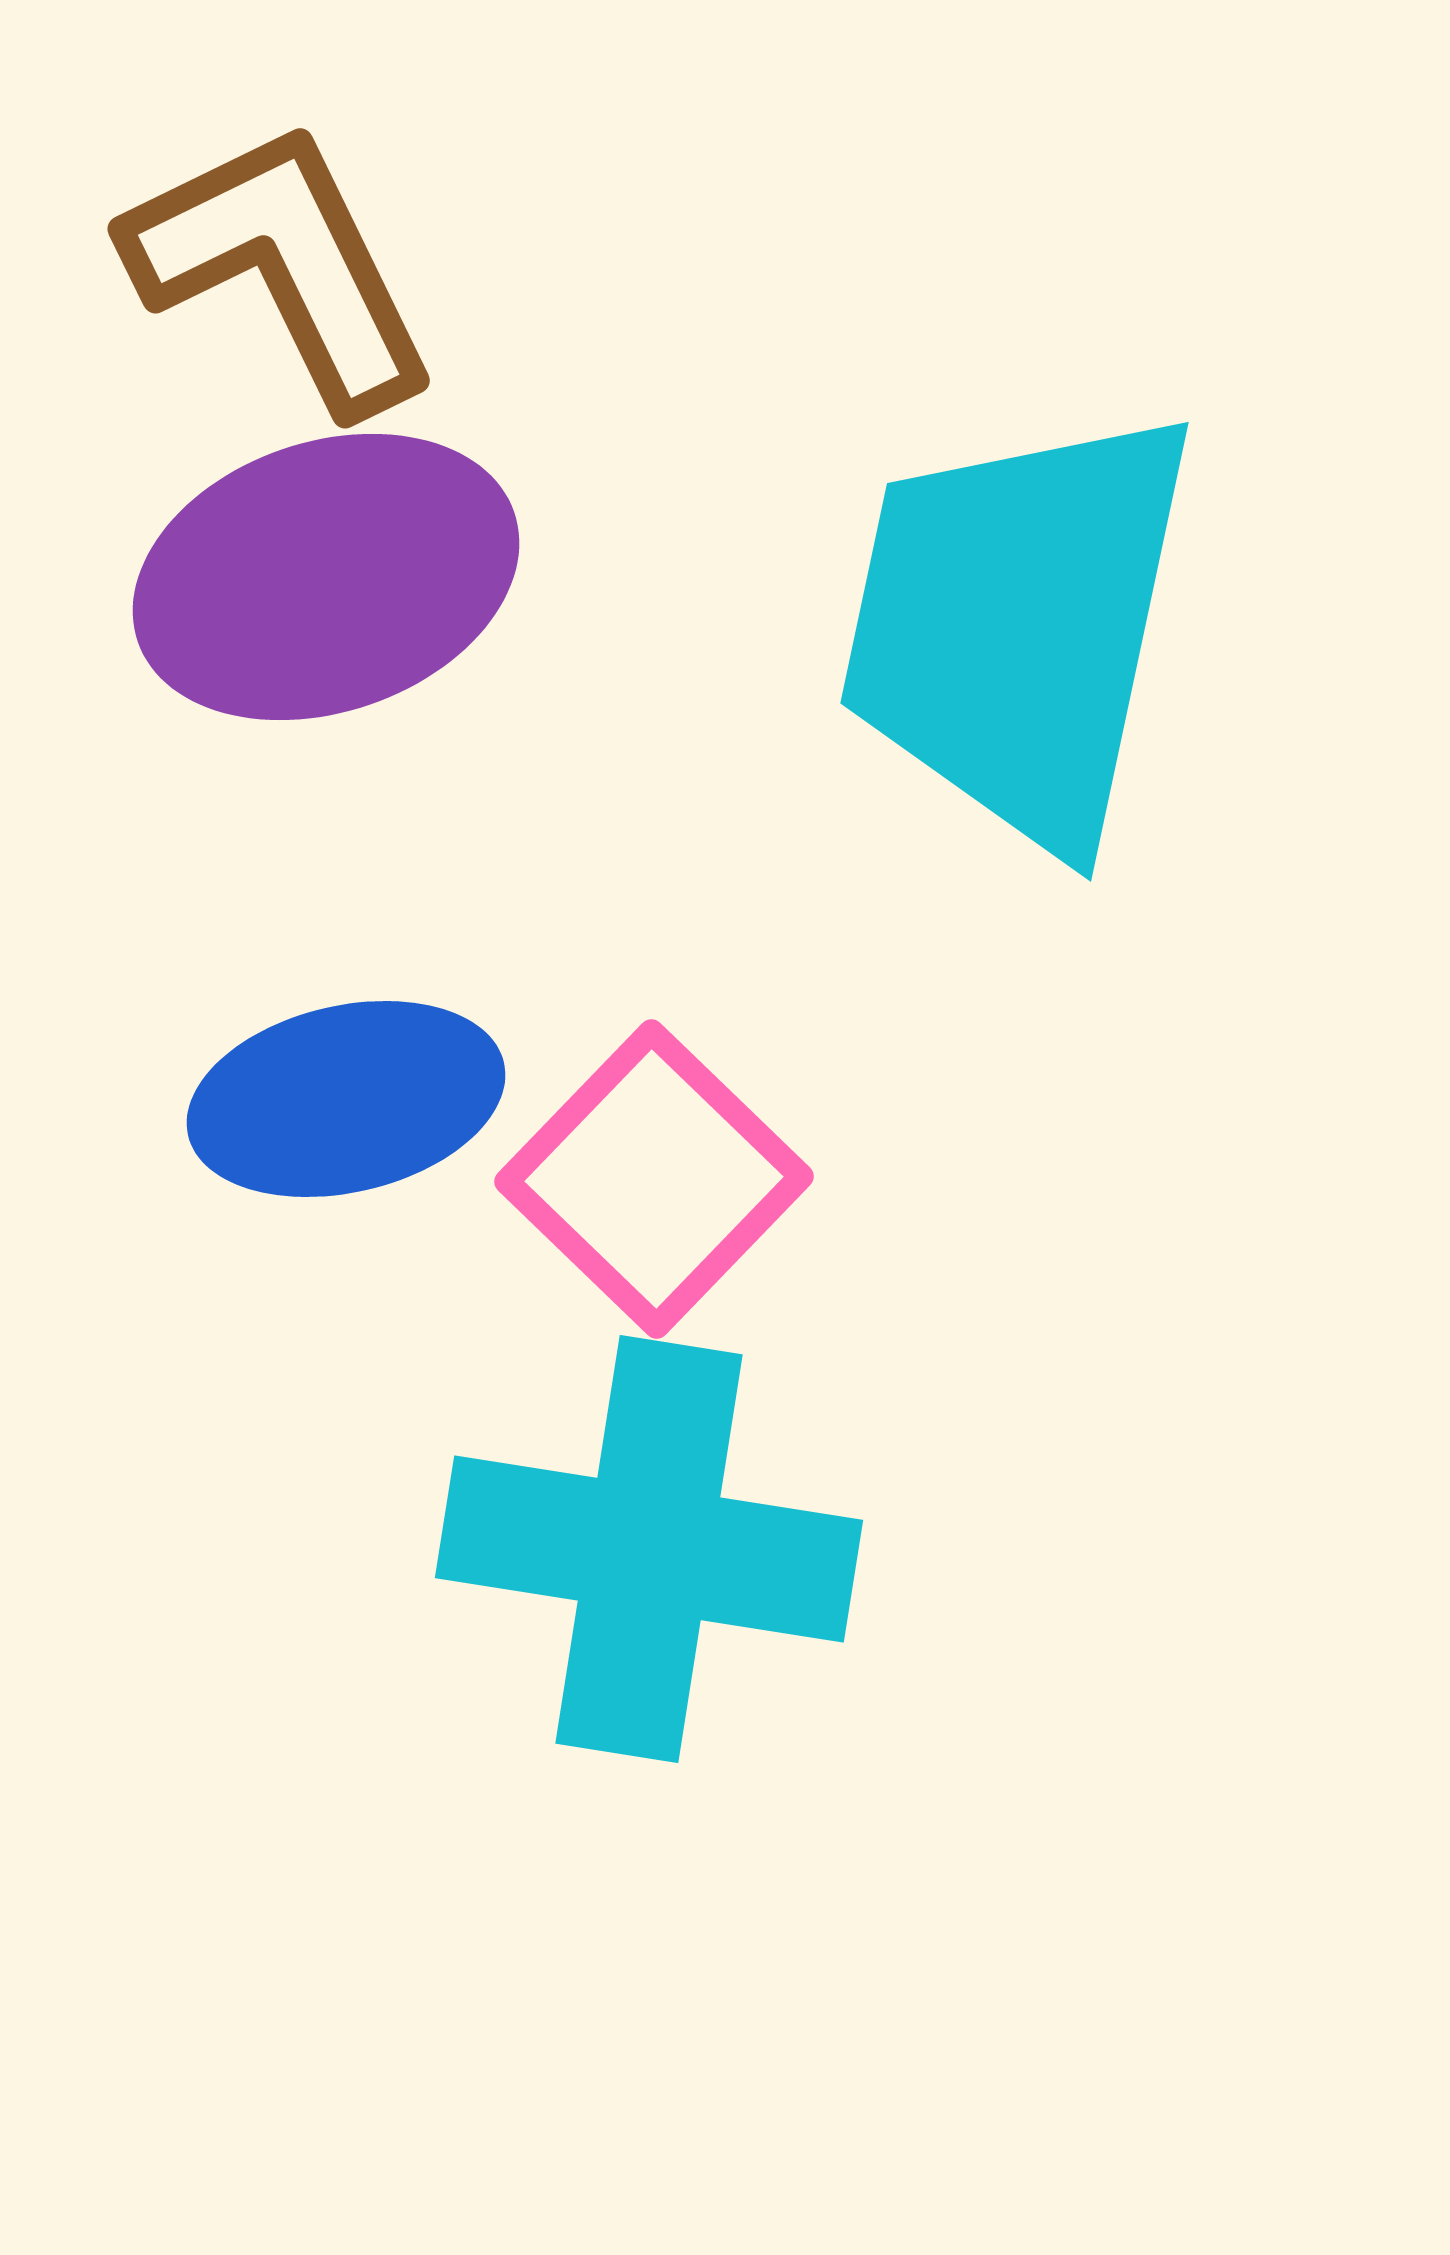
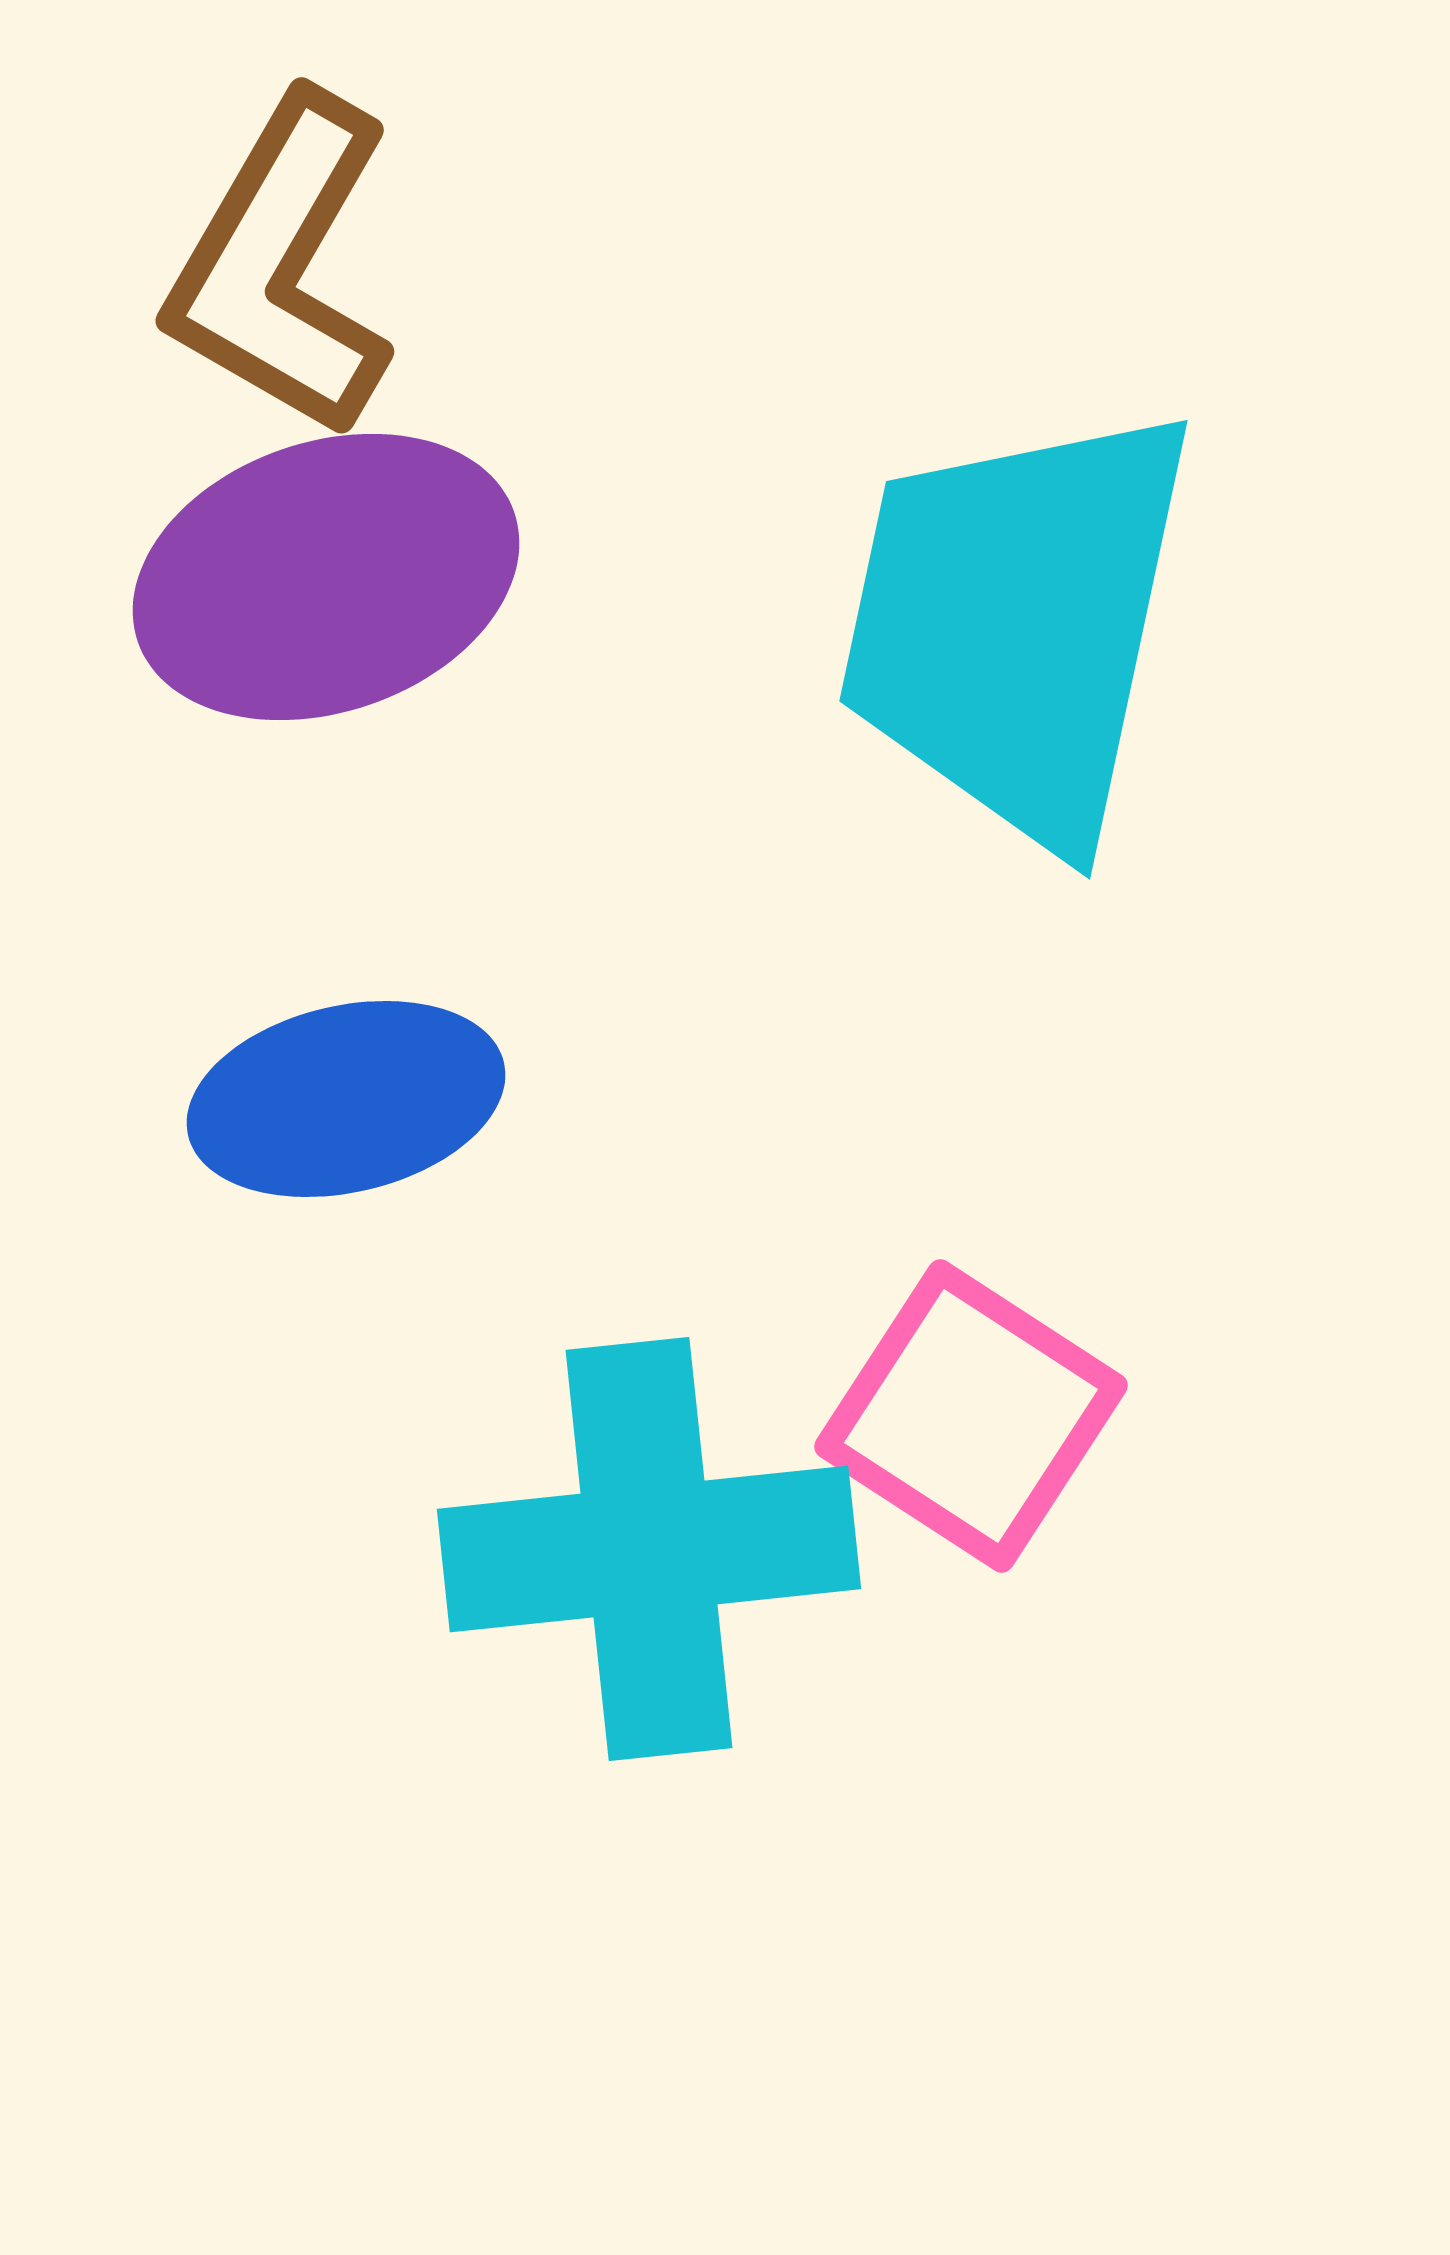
brown L-shape: rotated 124 degrees counterclockwise
cyan trapezoid: moved 1 px left, 2 px up
pink square: moved 317 px right, 237 px down; rotated 11 degrees counterclockwise
cyan cross: rotated 15 degrees counterclockwise
